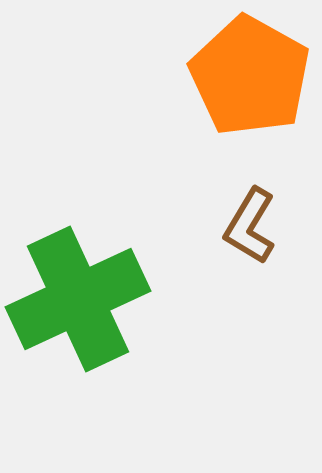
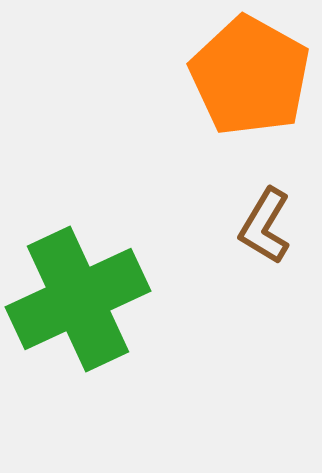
brown L-shape: moved 15 px right
